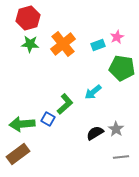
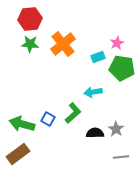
red hexagon: moved 2 px right, 1 px down; rotated 10 degrees clockwise
pink star: moved 6 px down
cyan rectangle: moved 12 px down
cyan arrow: rotated 30 degrees clockwise
green L-shape: moved 8 px right, 9 px down
green arrow: rotated 20 degrees clockwise
black semicircle: rotated 30 degrees clockwise
